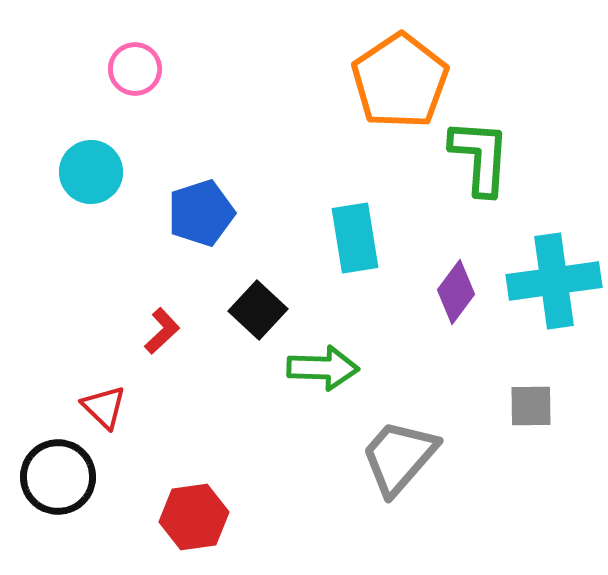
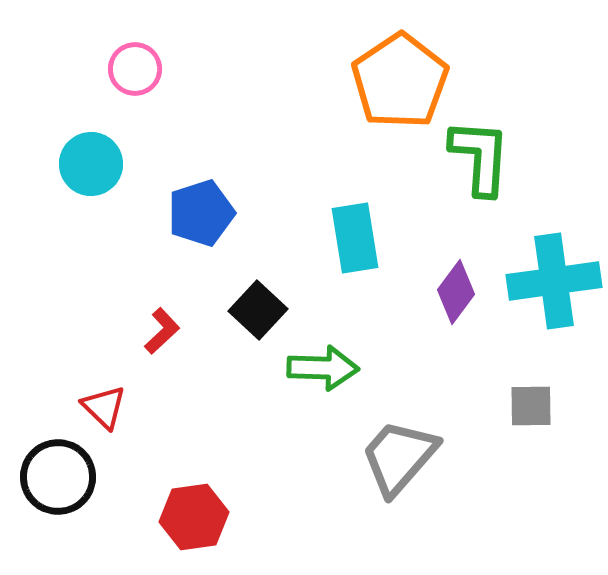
cyan circle: moved 8 px up
